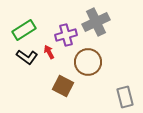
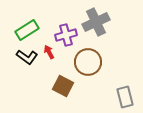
green rectangle: moved 3 px right
